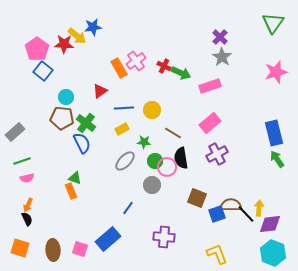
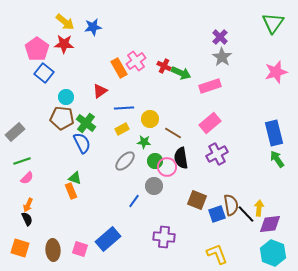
yellow arrow at (77, 36): moved 12 px left, 14 px up
blue square at (43, 71): moved 1 px right, 2 px down
yellow circle at (152, 110): moved 2 px left, 9 px down
pink semicircle at (27, 178): rotated 32 degrees counterclockwise
gray circle at (152, 185): moved 2 px right, 1 px down
brown square at (197, 198): moved 2 px down
brown semicircle at (231, 205): rotated 80 degrees clockwise
blue line at (128, 208): moved 6 px right, 7 px up
